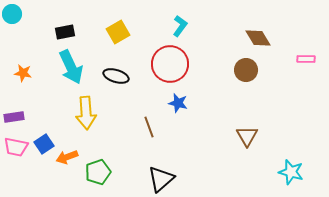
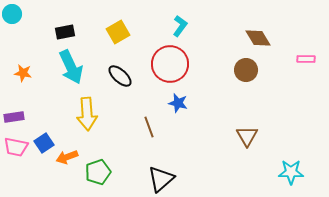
black ellipse: moved 4 px right; rotated 25 degrees clockwise
yellow arrow: moved 1 px right, 1 px down
blue square: moved 1 px up
cyan star: rotated 15 degrees counterclockwise
